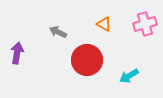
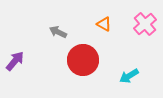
pink cross: rotated 25 degrees counterclockwise
purple arrow: moved 2 px left, 8 px down; rotated 30 degrees clockwise
red circle: moved 4 px left
